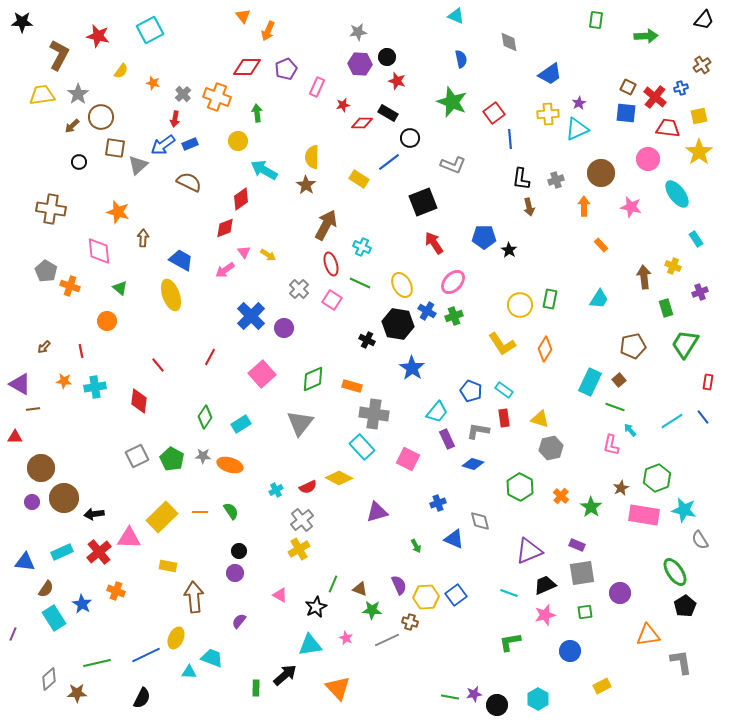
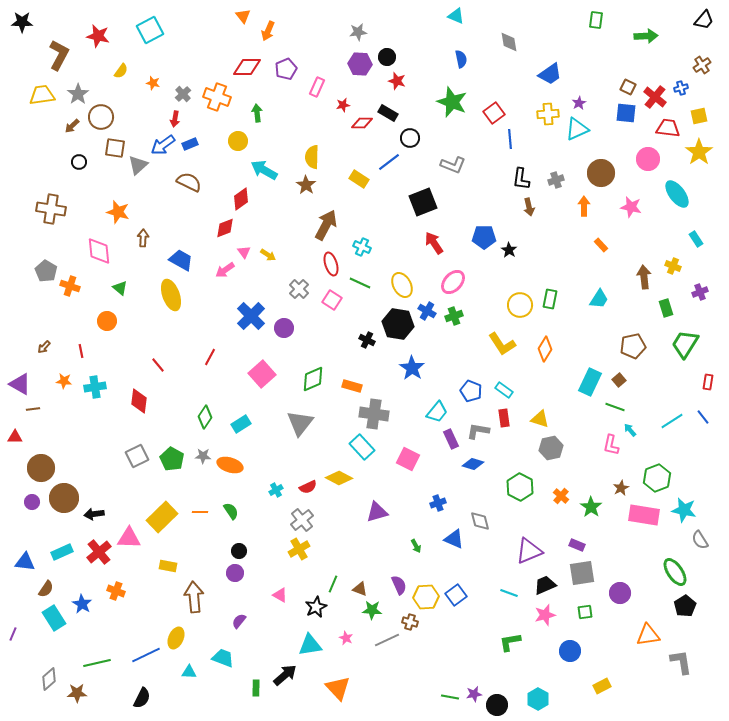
purple rectangle at (447, 439): moved 4 px right
cyan trapezoid at (212, 658): moved 11 px right
